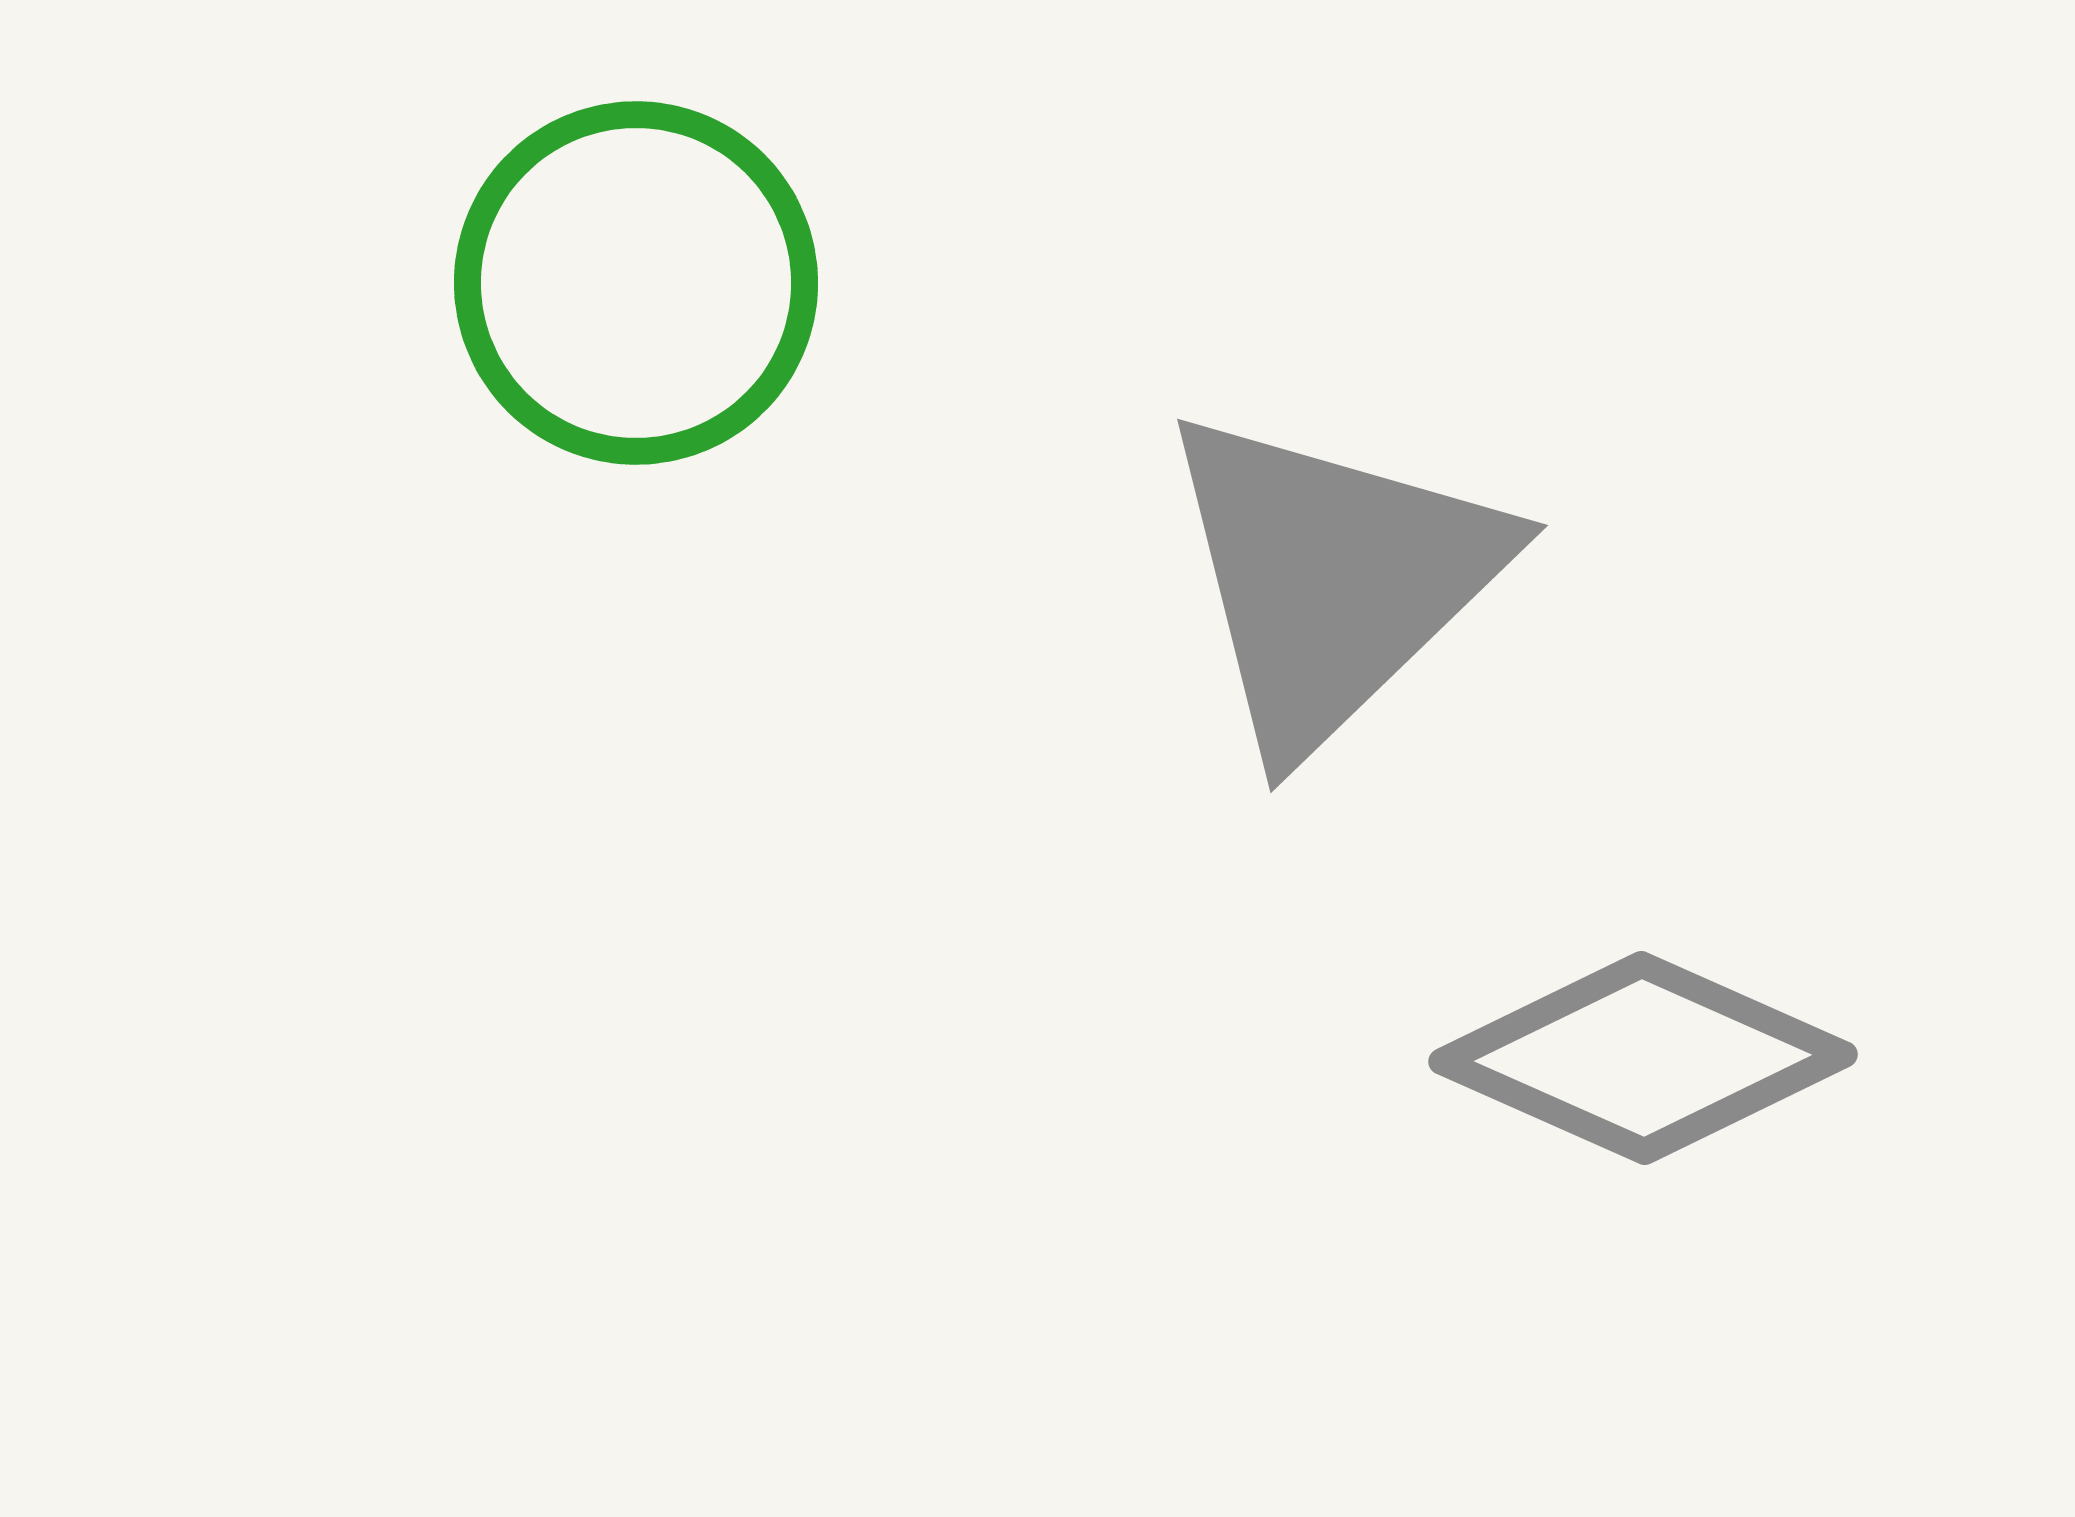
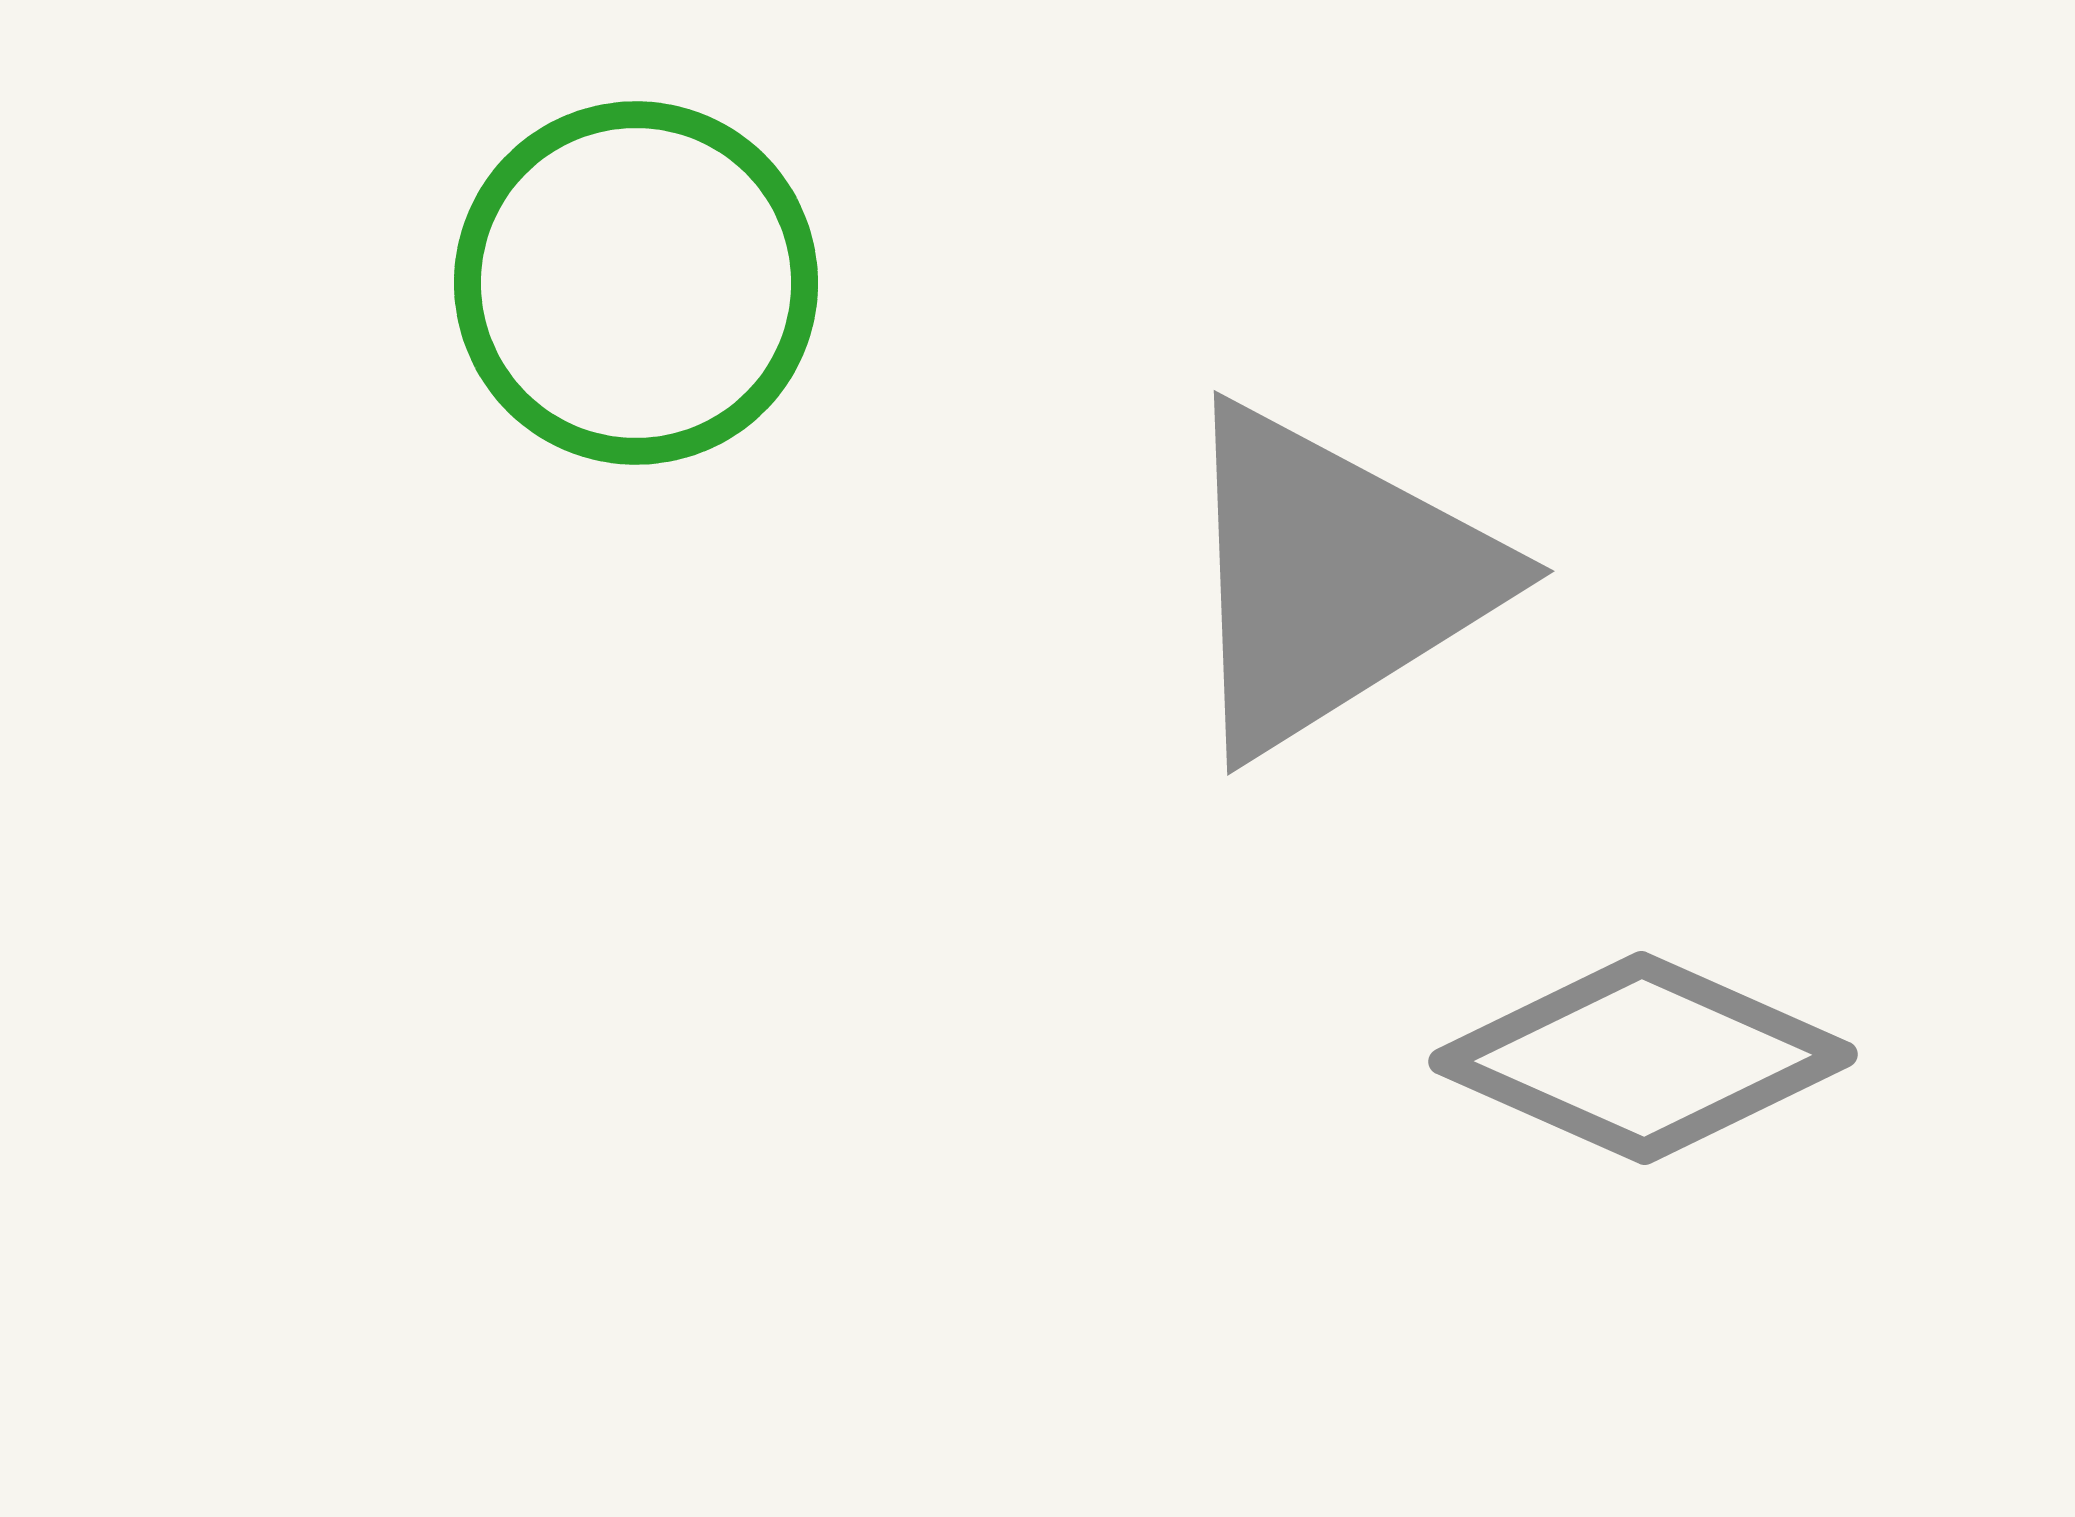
gray triangle: rotated 12 degrees clockwise
